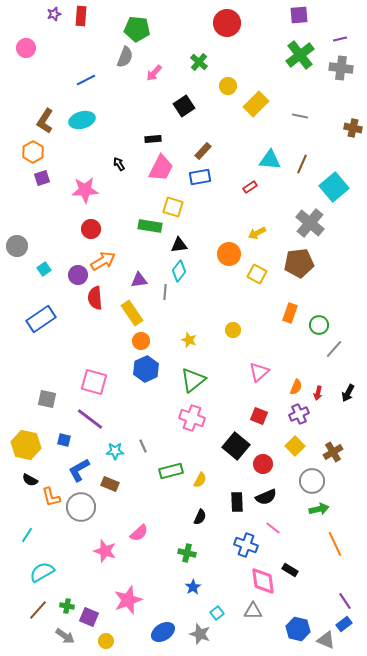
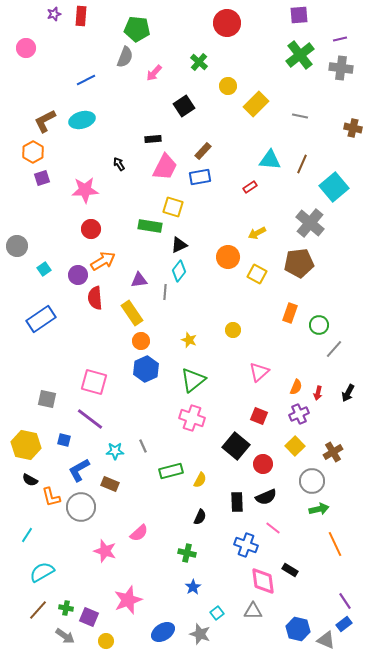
brown L-shape at (45, 121): rotated 30 degrees clockwise
pink trapezoid at (161, 168): moved 4 px right, 1 px up
black triangle at (179, 245): rotated 18 degrees counterclockwise
orange circle at (229, 254): moved 1 px left, 3 px down
green cross at (67, 606): moved 1 px left, 2 px down
